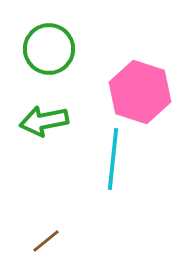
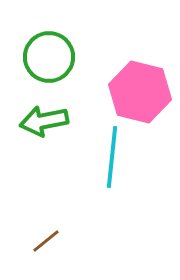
green circle: moved 8 px down
pink hexagon: rotated 4 degrees counterclockwise
cyan line: moved 1 px left, 2 px up
